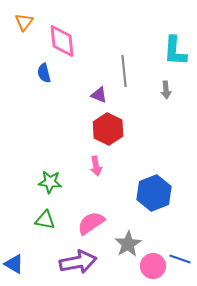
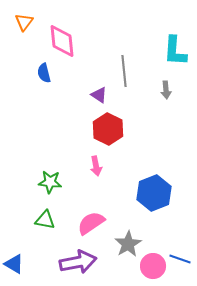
purple triangle: rotated 12 degrees clockwise
